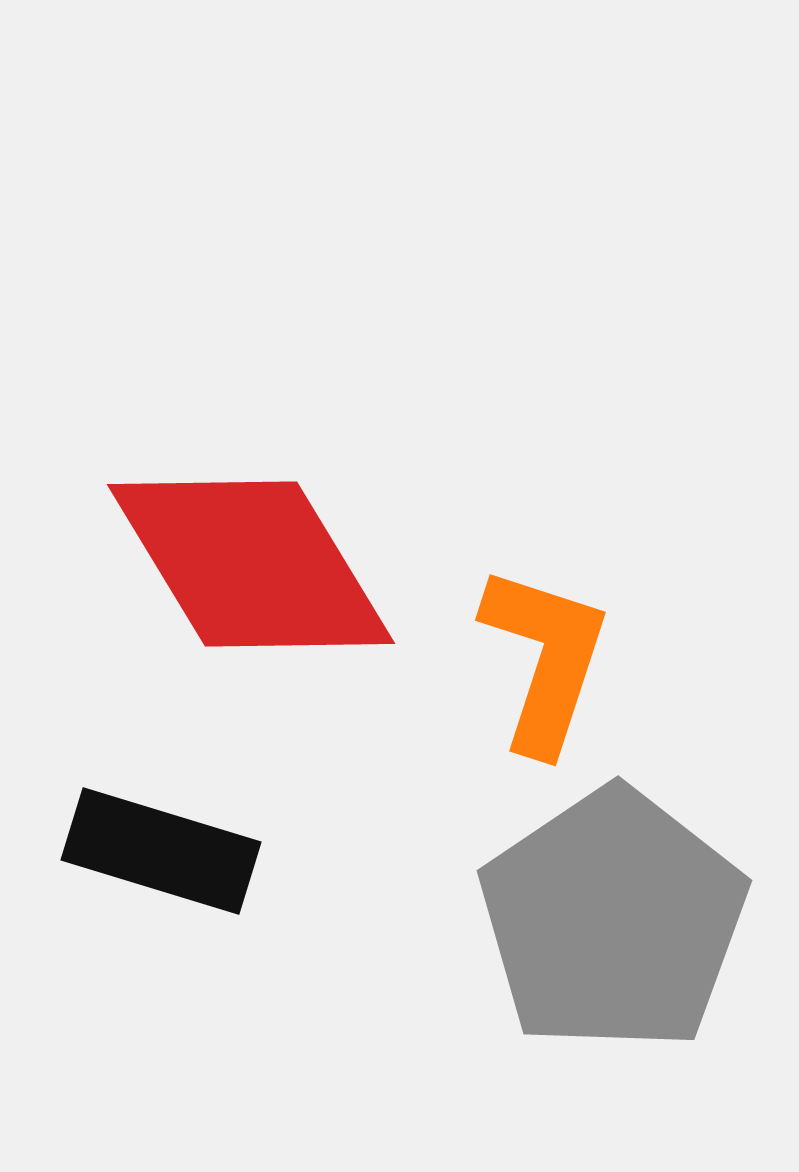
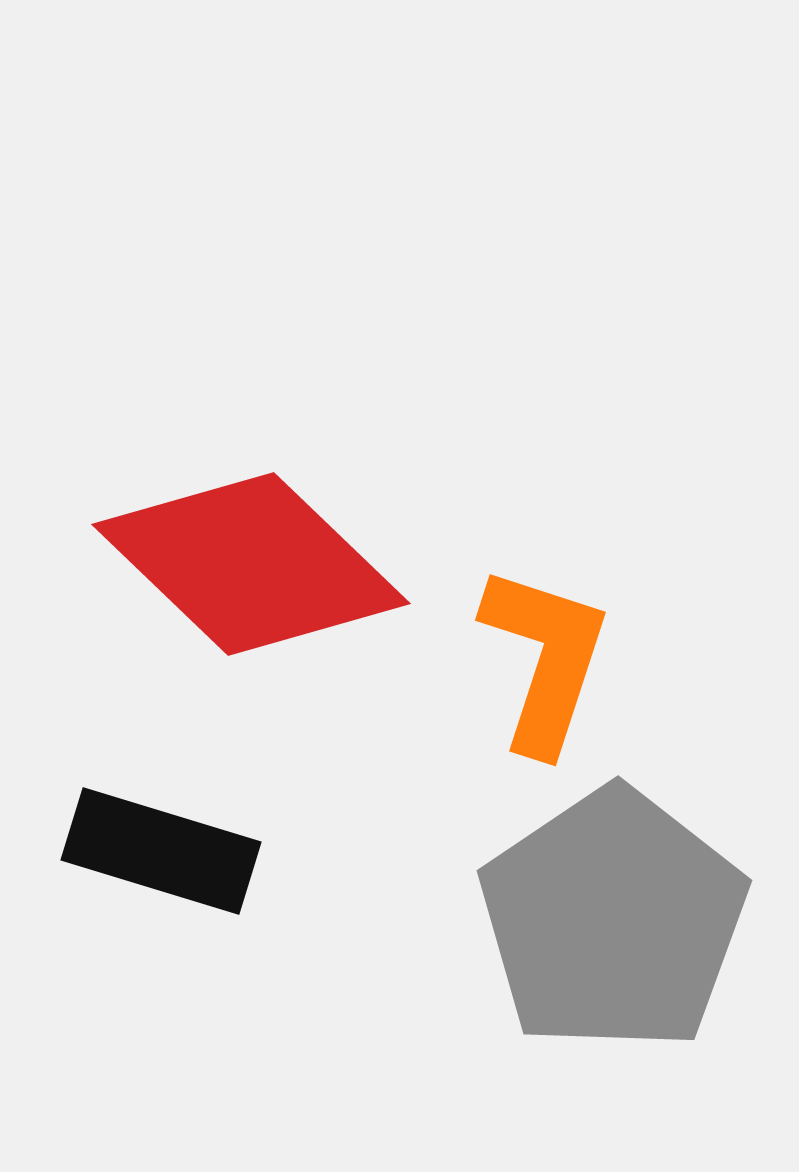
red diamond: rotated 15 degrees counterclockwise
